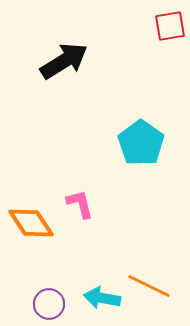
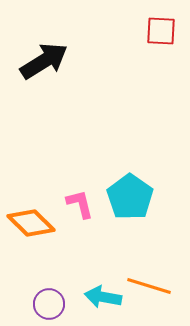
red square: moved 9 px left, 5 px down; rotated 12 degrees clockwise
black arrow: moved 20 px left
cyan pentagon: moved 11 px left, 54 px down
orange diamond: rotated 12 degrees counterclockwise
orange line: rotated 9 degrees counterclockwise
cyan arrow: moved 1 px right, 1 px up
